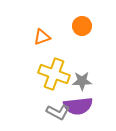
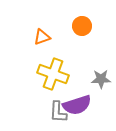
yellow cross: moved 1 px left
gray star: moved 19 px right, 2 px up
purple semicircle: moved 1 px left, 1 px up; rotated 12 degrees counterclockwise
gray L-shape: rotated 65 degrees clockwise
